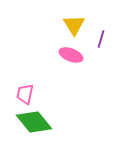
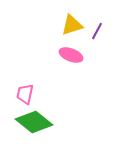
yellow triangle: moved 2 px left; rotated 45 degrees clockwise
purple line: moved 4 px left, 8 px up; rotated 12 degrees clockwise
green diamond: rotated 12 degrees counterclockwise
